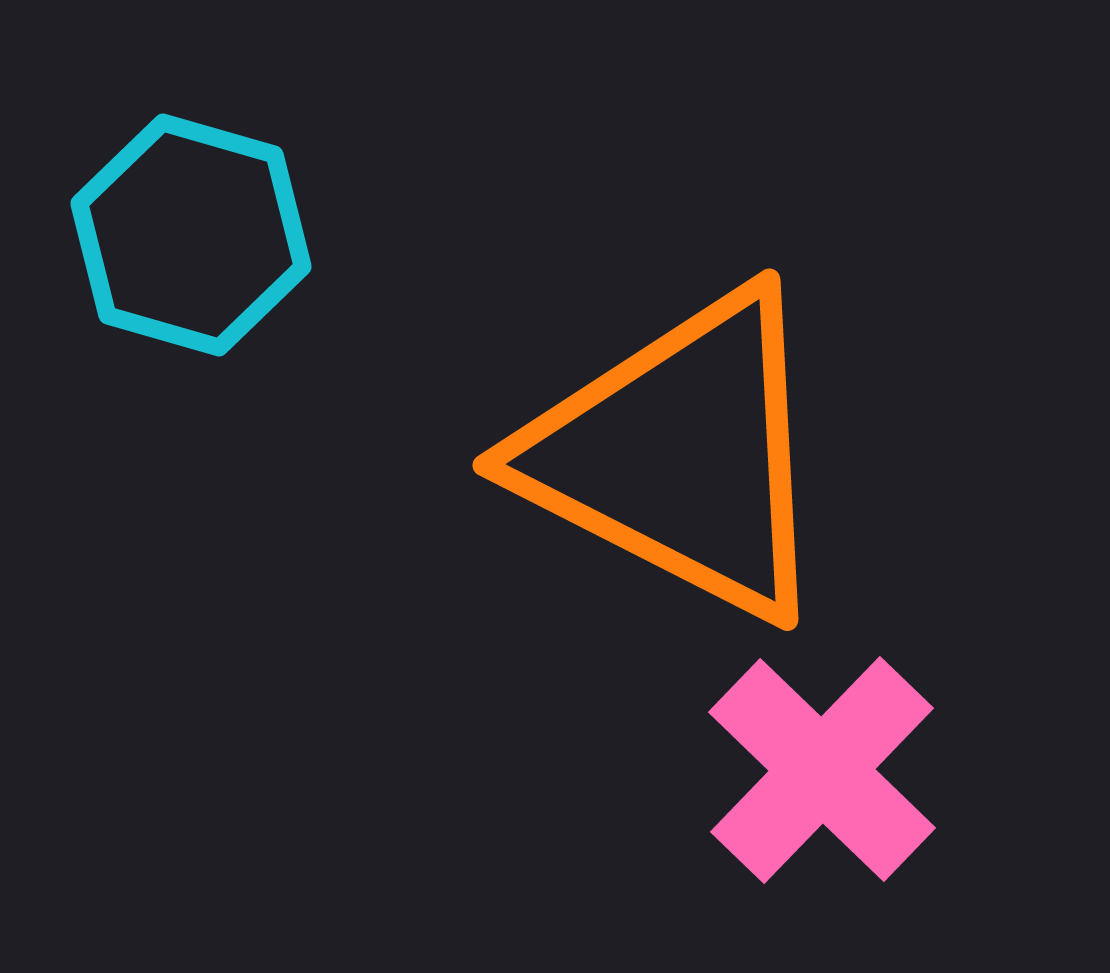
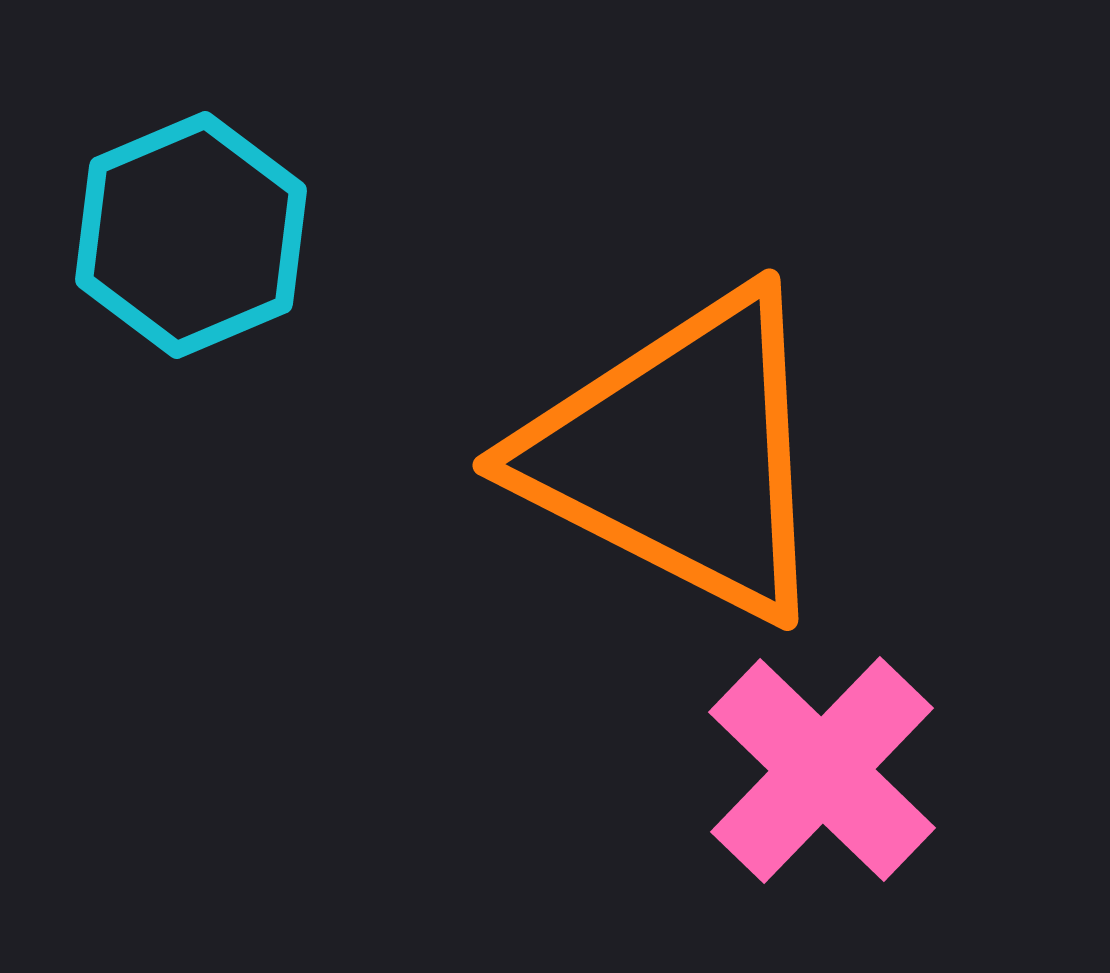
cyan hexagon: rotated 21 degrees clockwise
